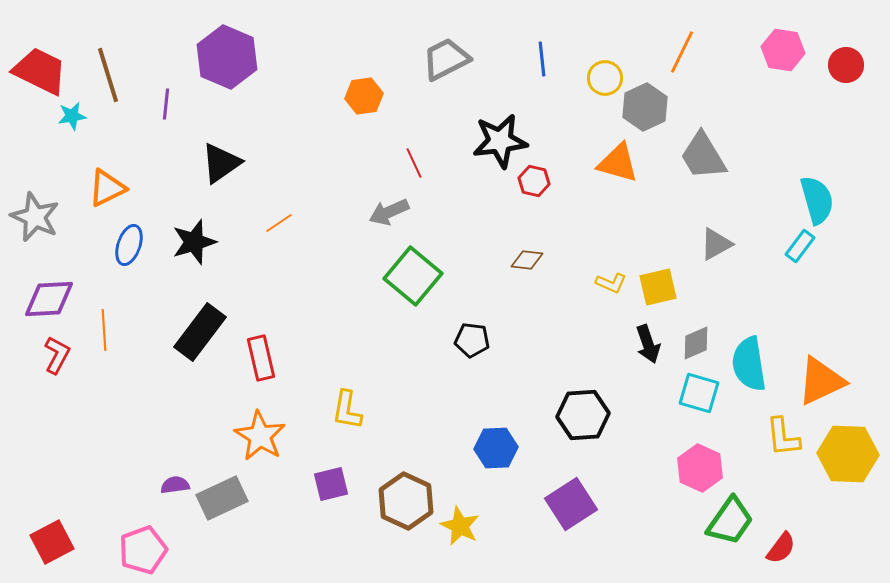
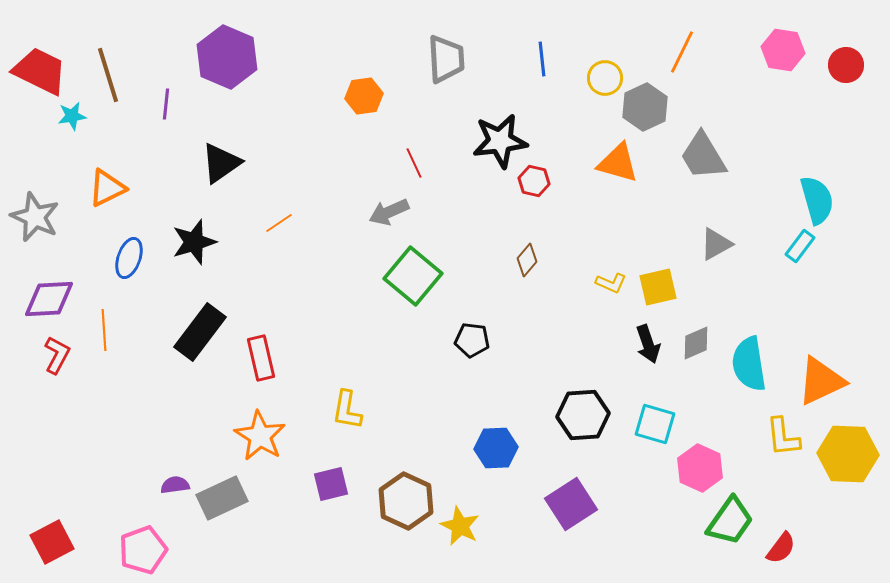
gray trapezoid at (446, 59): rotated 114 degrees clockwise
blue ellipse at (129, 245): moved 13 px down
brown diamond at (527, 260): rotated 56 degrees counterclockwise
cyan square at (699, 393): moved 44 px left, 31 px down
